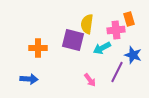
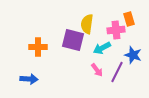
orange cross: moved 1 px up
pink arrow: moved 7 px right, 10 px up
